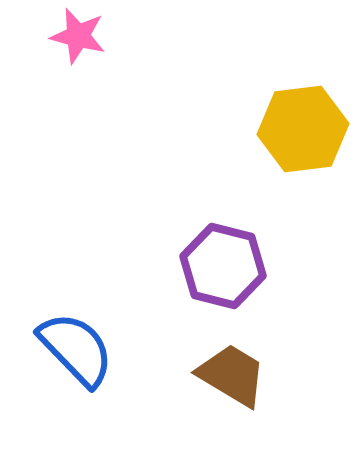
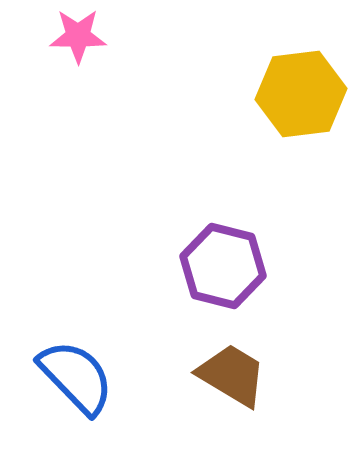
pink star: rotated 14 degrees counterclockwise
yellow hexagon: moved 2 px left, 35 px up
blue semicircle: moved 28 px down
